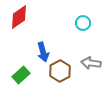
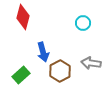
red diamond: moved 4 px right; rotated 40 degrees counterclockwise
